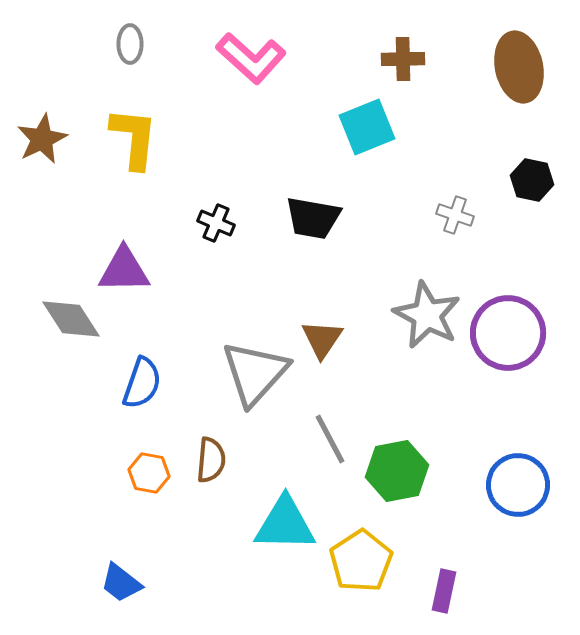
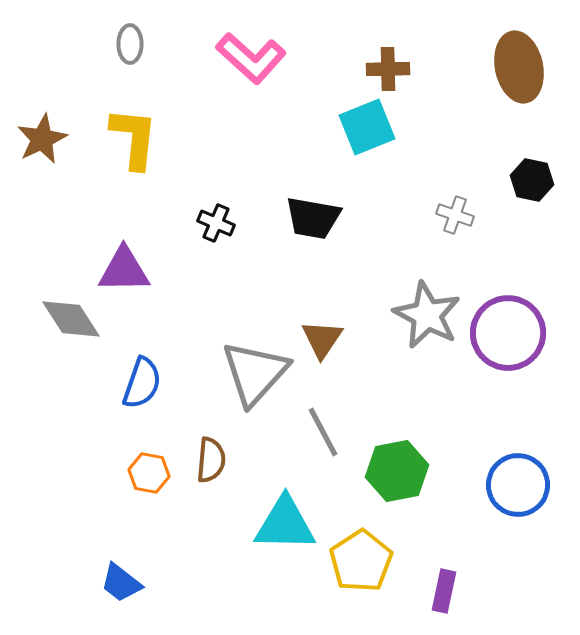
brown cross: moved 15 px left, 10 px down
gray line: moved 7 px left, 7 px up
